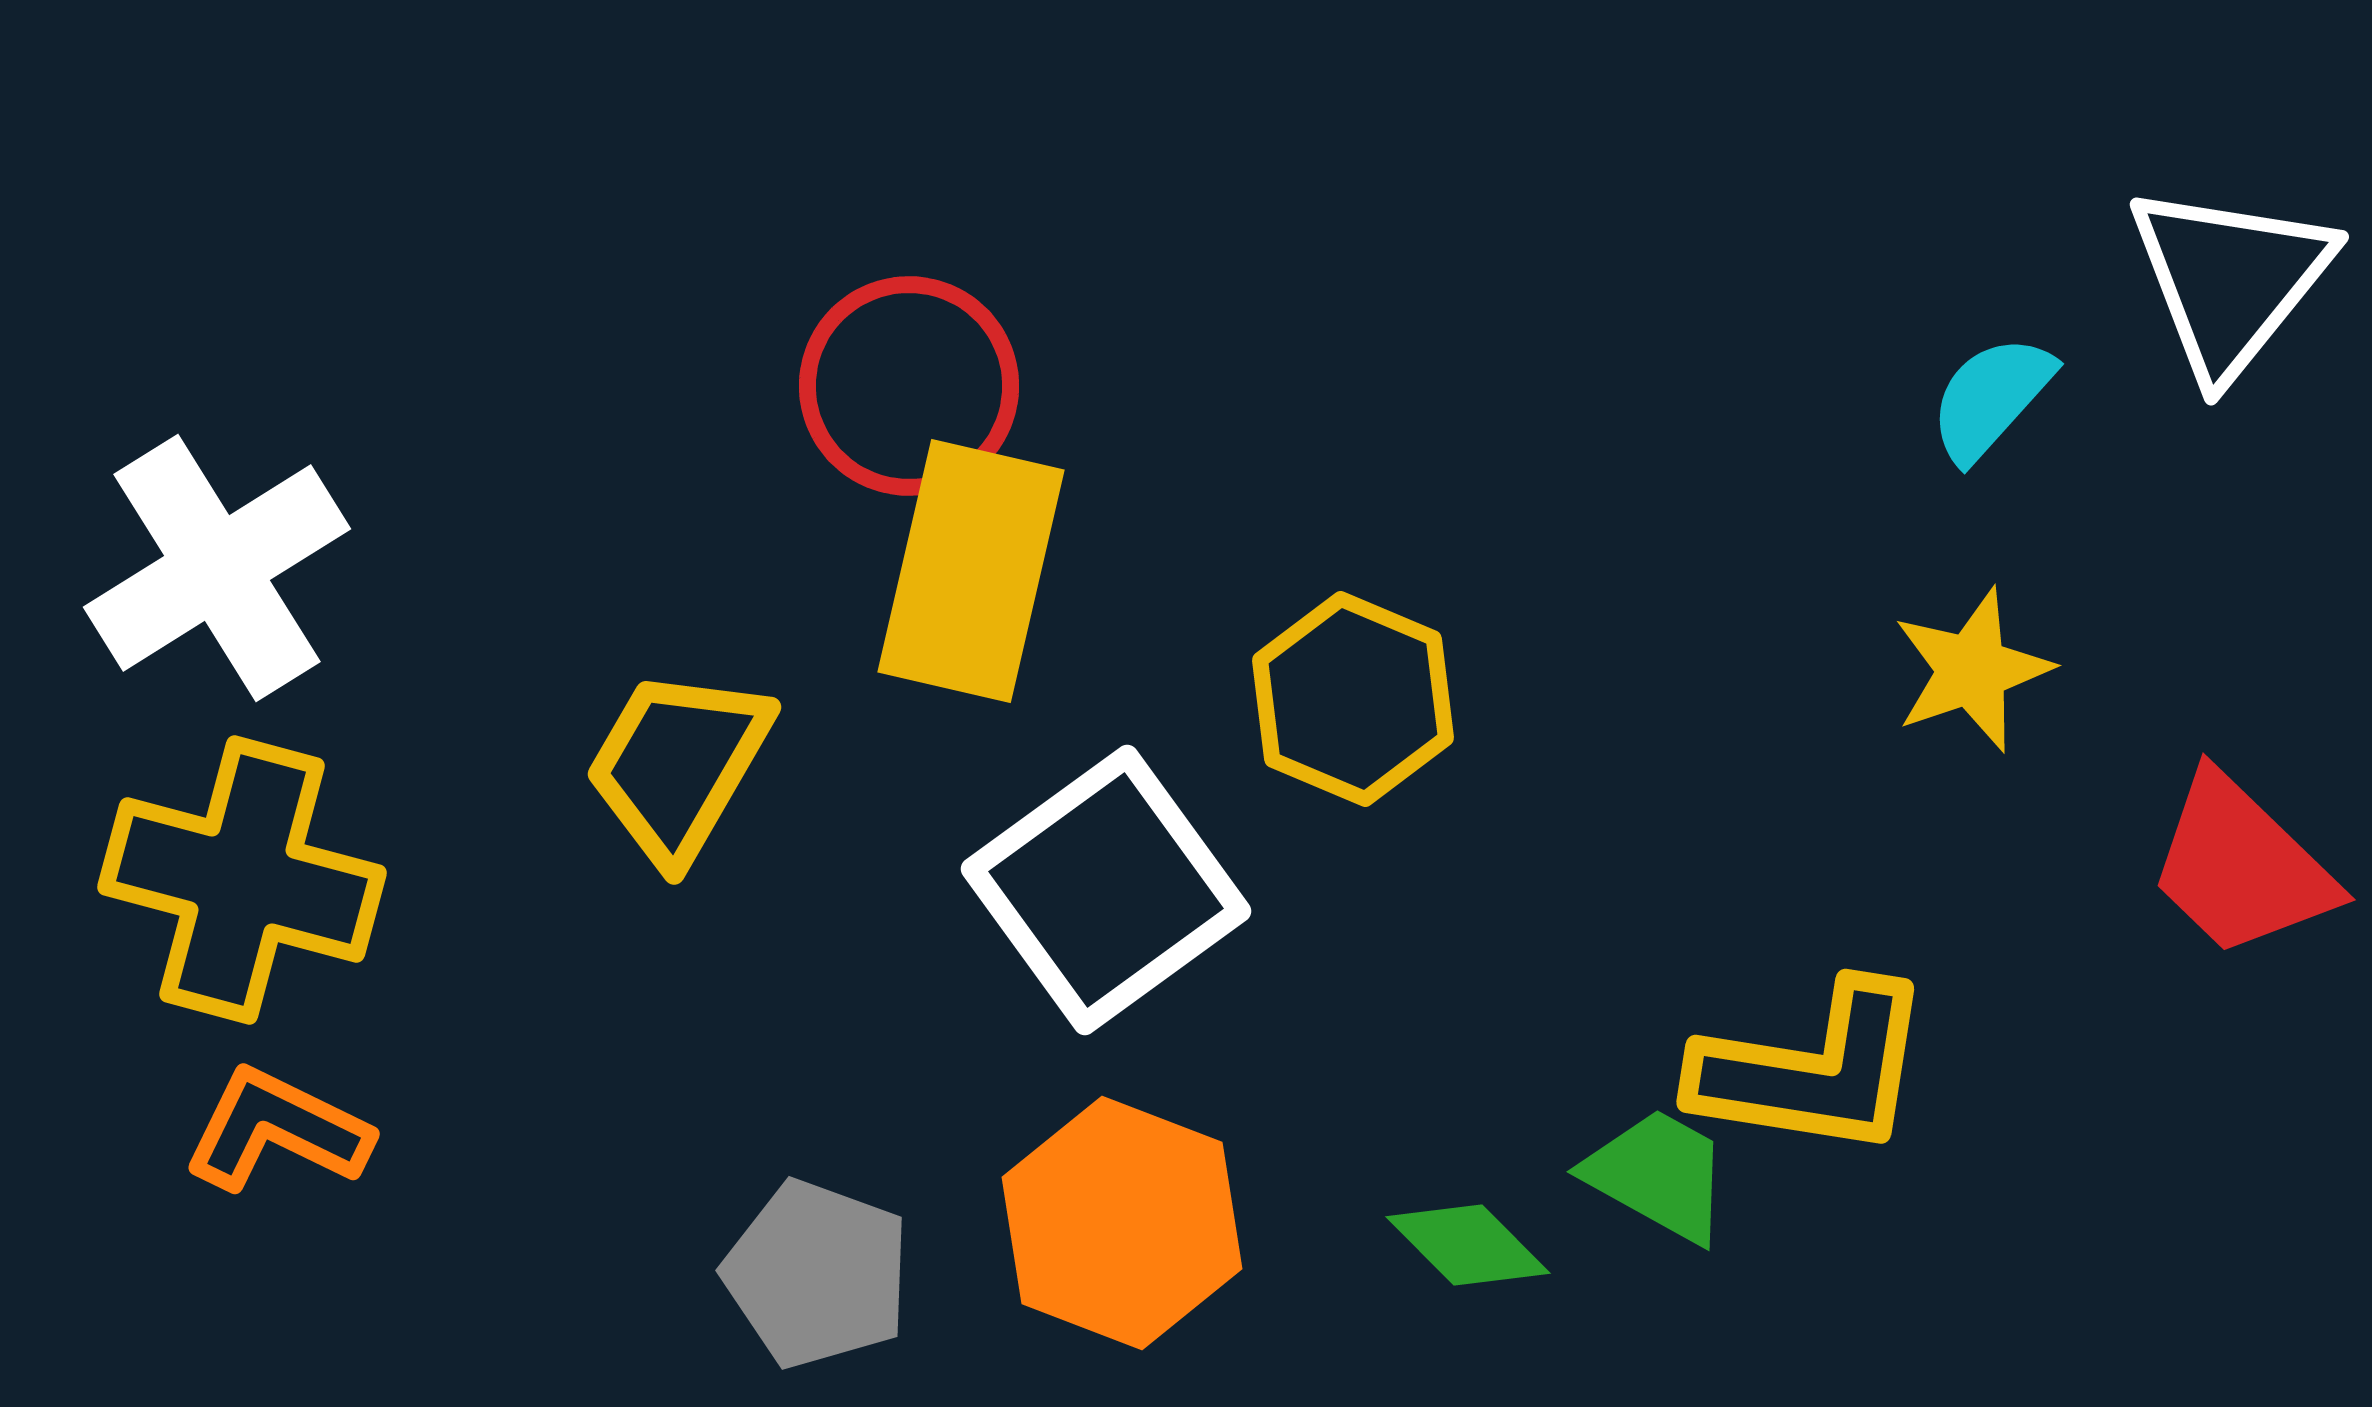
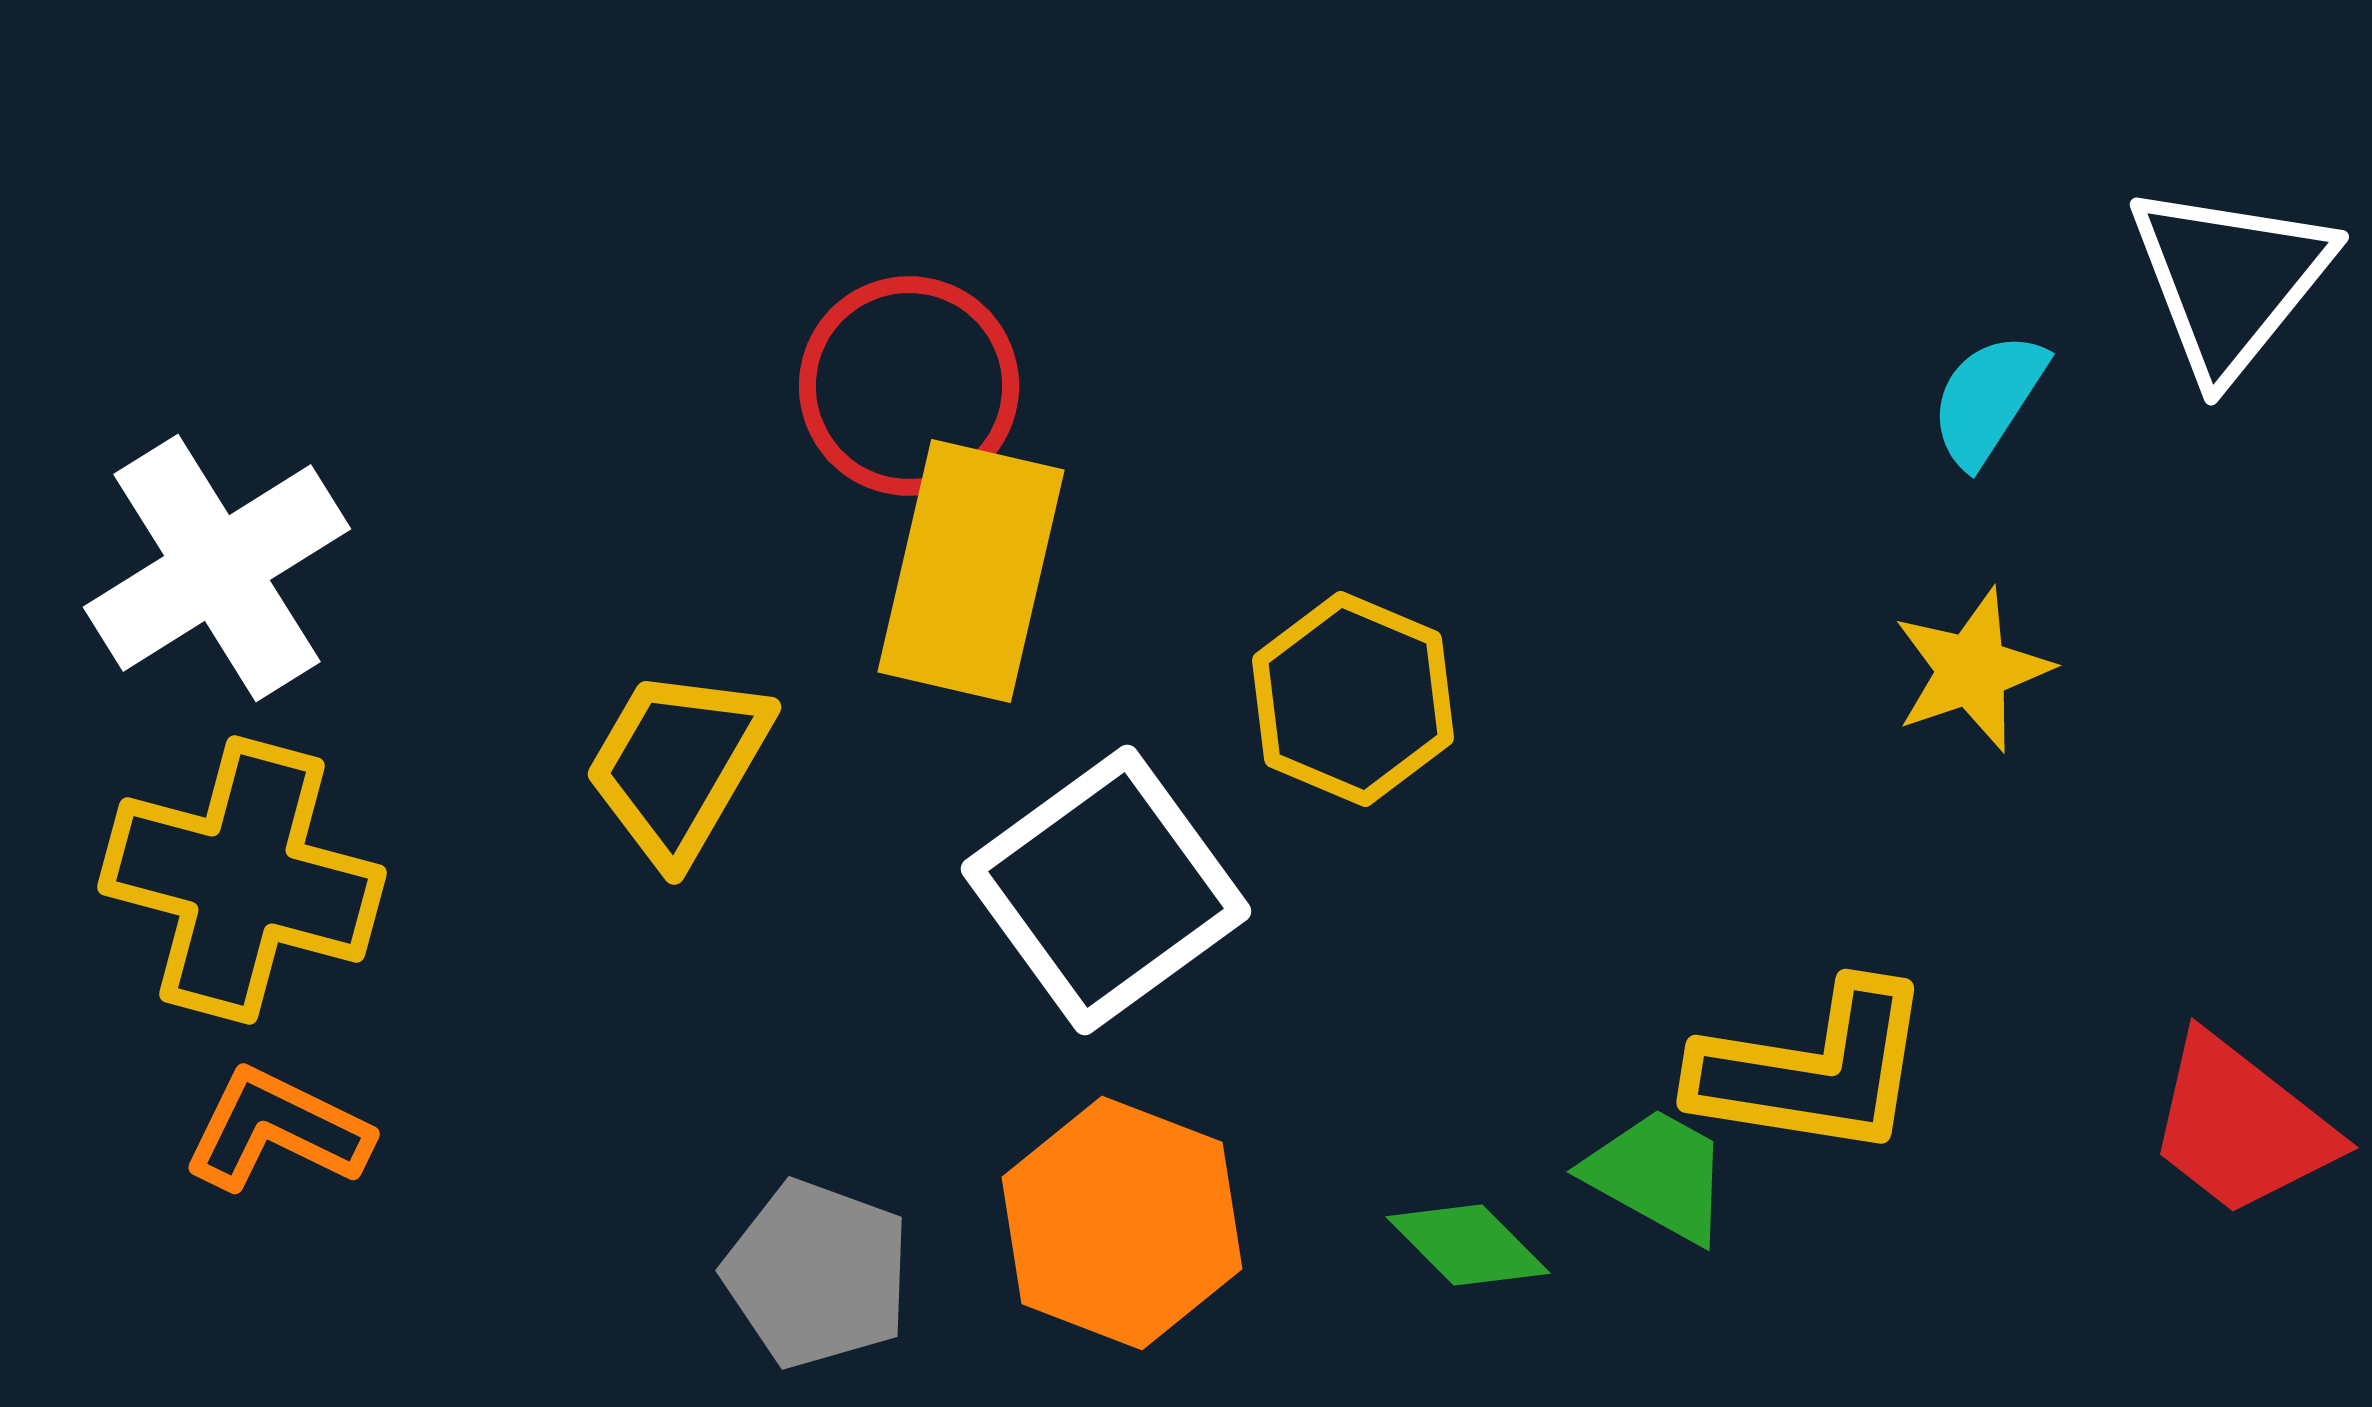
cyan semicircle: moved 3 px left, 1 px down; rotated 9 degrees counterclockwise
red trapezoid: moved 260 px down; rotated 6 degrees counterclockwise
